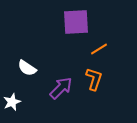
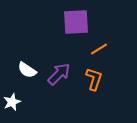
white semicircle: moved 2 px down
purple arrow: moved 2 px left, 14 px up
